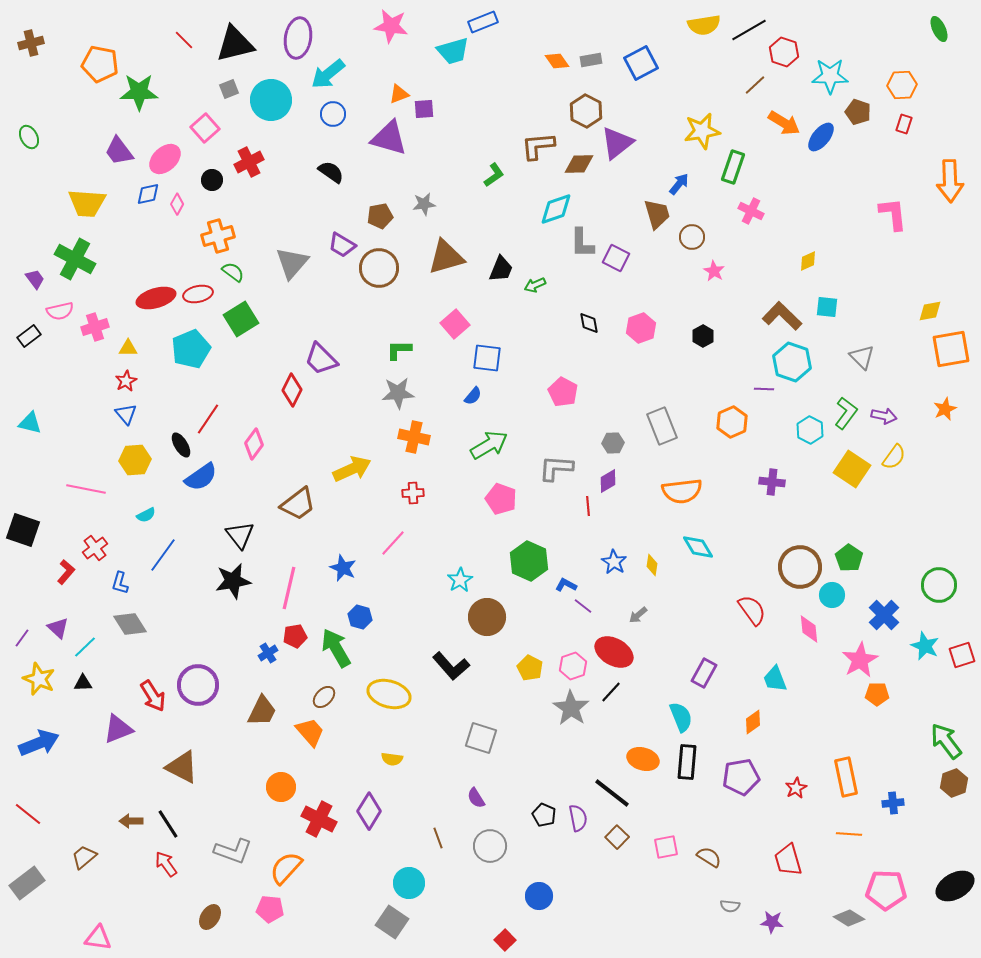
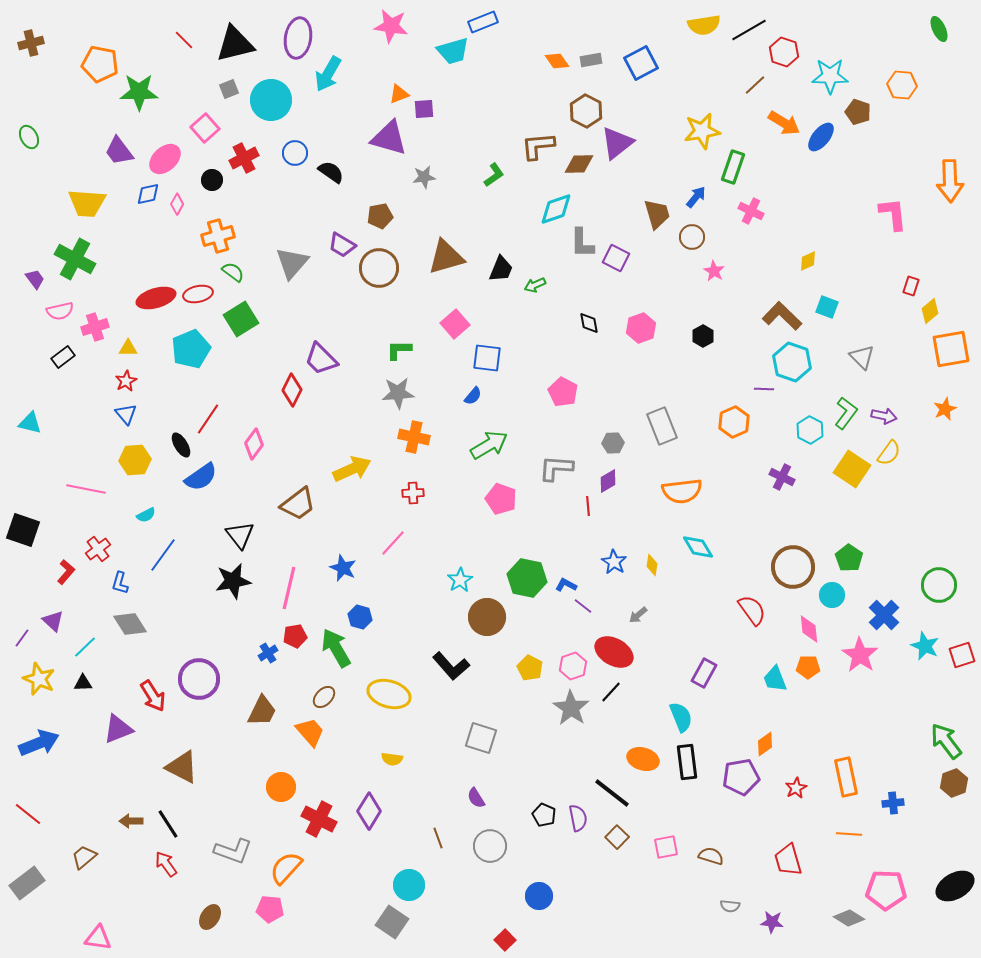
cyan arrow at (328, 74): rotated 21 degrees counterclockwise
orange hexagon at (902, 85): rotated 8 degrees clockwise
blue circle at (333, 114): moved 38 px left, 39 px down
red rectangle at (904, 124): moved 7 px right, 162 px down
red cross at (249, 162): moved 5 px left, 4 px up
blue arrow at (679, 184): moved 17 px right, 13 px down
gray star at (424, 204): moved 27 px up
cyan square at (827, 307): rotated 15 degrees clockwise
yellow diamond at (930, 311): rotated 30 degrees counterclockwise
black rectangle at (29, 336): moved 34 px right, 21 px down
orange hexagon at (732, 422): moved 2 px right
yellow semicircle at (894, 457): moved 5 px left, 4 px up
purple cross at (772, 482): moved 10 px right, 5 px up; rotated 20 degrees clockwise
red cross at (95, 548): moved 3 px right, 1 px down
green hexagon at (529, 561): moved 2 px left, 17 px down; rotated 12 degrees counterclockwise
brown circle at (800, 567): moved 7 px left
purple triangle at (58, 628): moved 5 px left, 7 px up
pink star at (860, 660): moved 5 px up; rotated 9 degrees counterclockwise
purple circle at (198, 685): moved 1 px right, 6 px up
orange pentagon at (877, 694): moved 69 px left, 27 px up
orange diamond at (753, 722): moved 12 px right, 22 px down
black rectangle at (687, 762): rotated 12 degrees counterclockwise
brown semicircle at (709, 857): moved 2 px right, 1 px up; rotated 15 degrees counterclockwise
cyan circle at (409, 883): moved 2 px down
